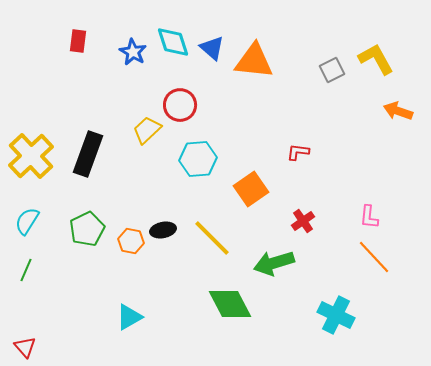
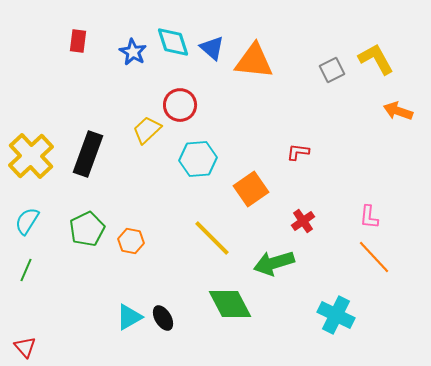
black ellipse: moved 88 px down; rotated 70 degrees clockwise
